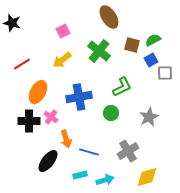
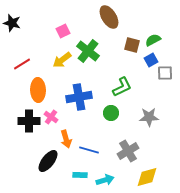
green cross: moved 11 px left
orange ellipse: moved 2 px up; rotated 30 degrees counterclockwise
gray star: rotated 24 degrees clockwise
blue line: moved 2 px up
cyan rectangle: rotated 16 degrees clockwise
